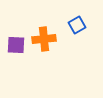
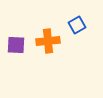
orange cross: moved 4 px right, 2 px down
